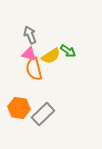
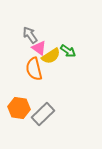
gray arrow: rotated 12 degrees counterclockwise
pink triangle: moved 10 px right, 6 px up; rotated 21 degrees clockwise
